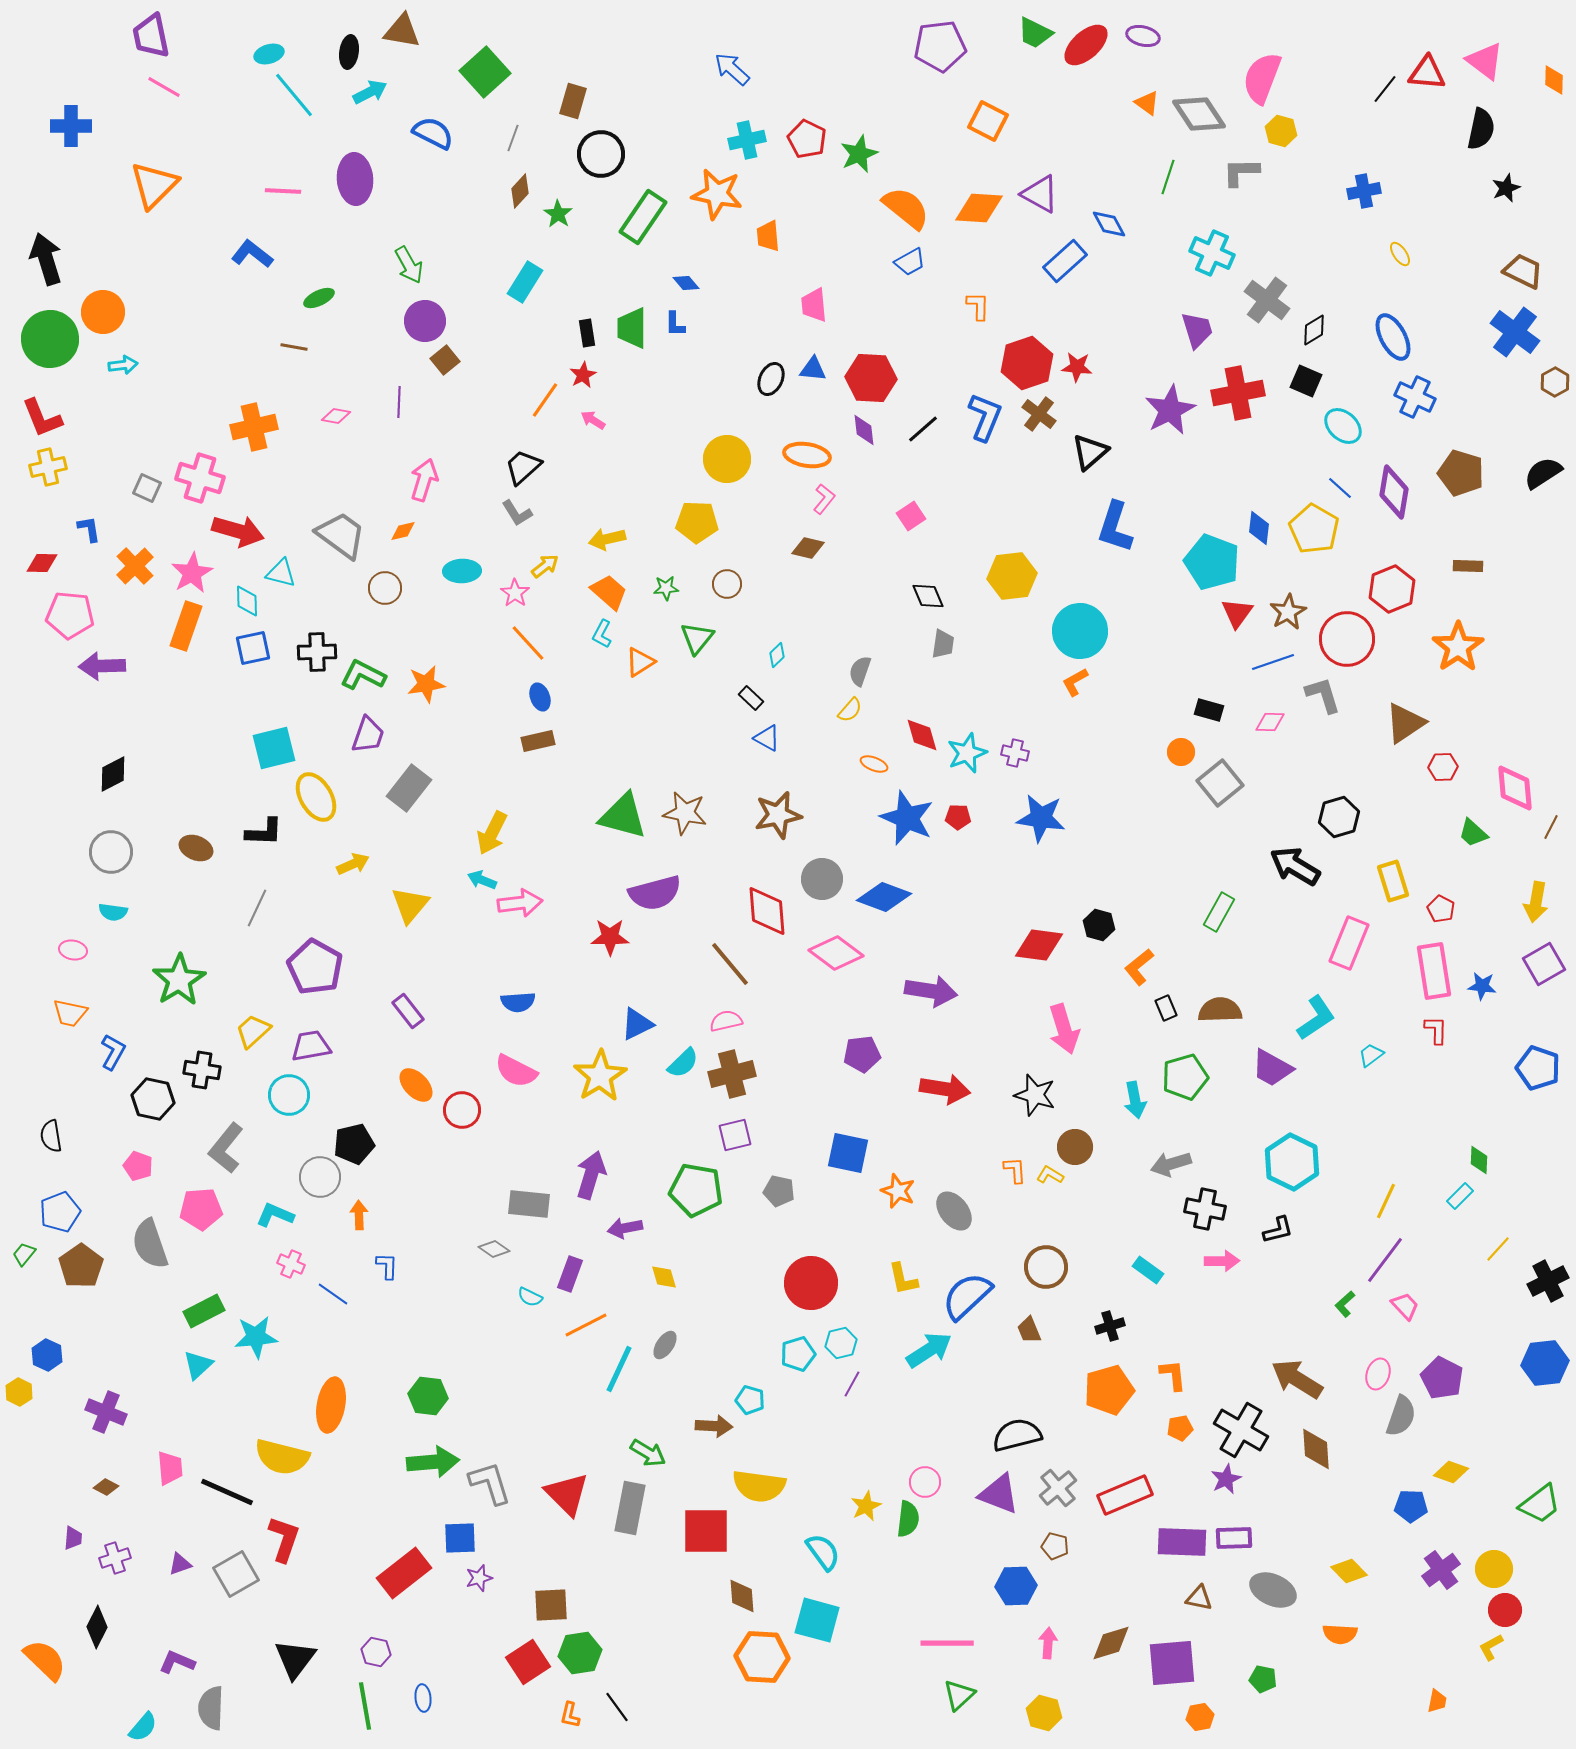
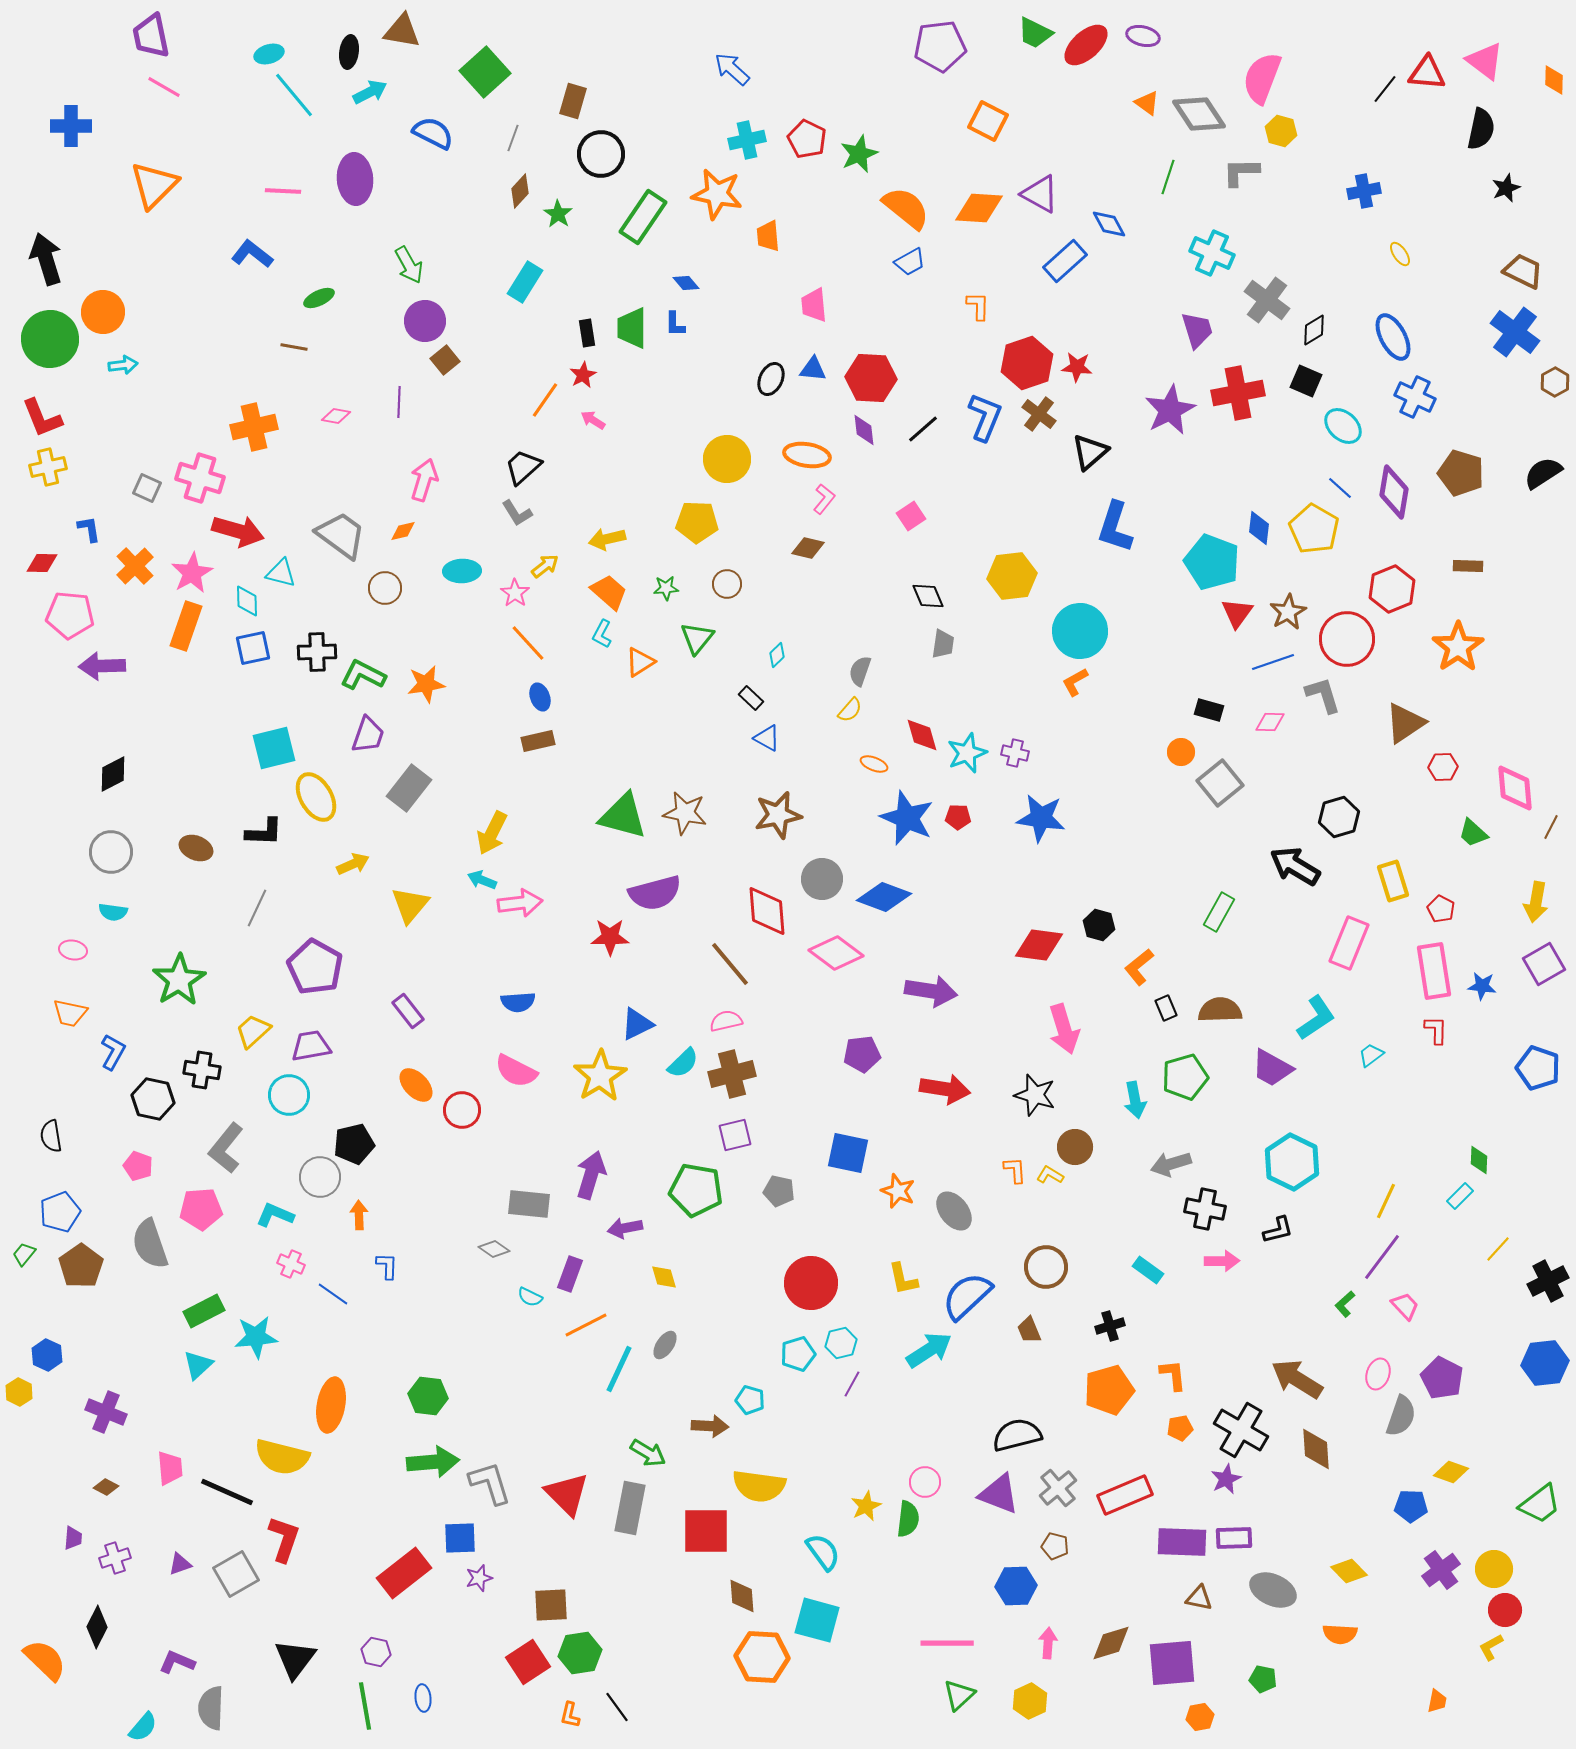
purple line at (1385, 1260): moved 3 px left, 3 px up
brown arrow at (714, 1426): moved 4 px left
yellow hexagon at (1044, 1713): moved 14 px left, 12 px up; rotated 20 degrees clockwise
